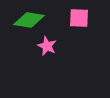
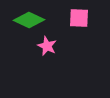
green diamond: rotated 16 degrees clockwise
